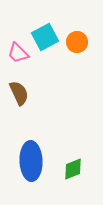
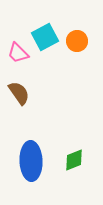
orange circle: moved 1 px up
brown semicircle: rotated 10 degrees counterclockwise
green diamond: moved 1 px right, 9 px up
